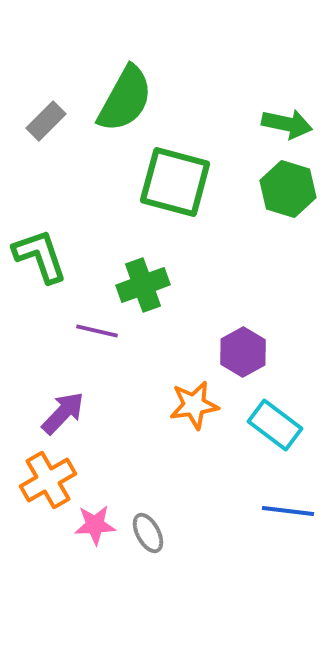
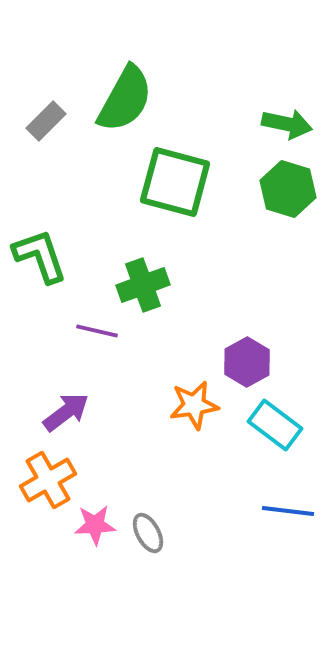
purple hexagon: moved 4 px right, 10 px down
purple arrow: moved 3 px right, 1 px up; rotated 9 degrees clockwise
